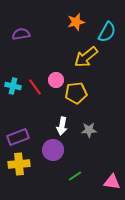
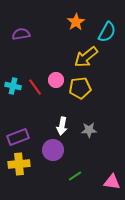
orange star: rotated 18 degrees counterclockwise
yellow pentagon: moved 4 px right, 5 px up
